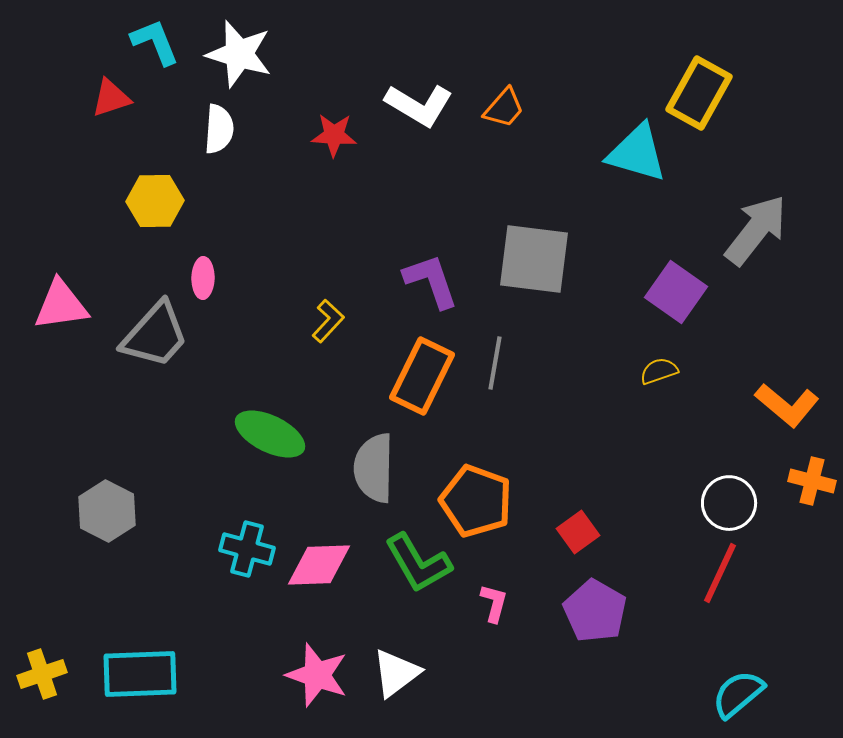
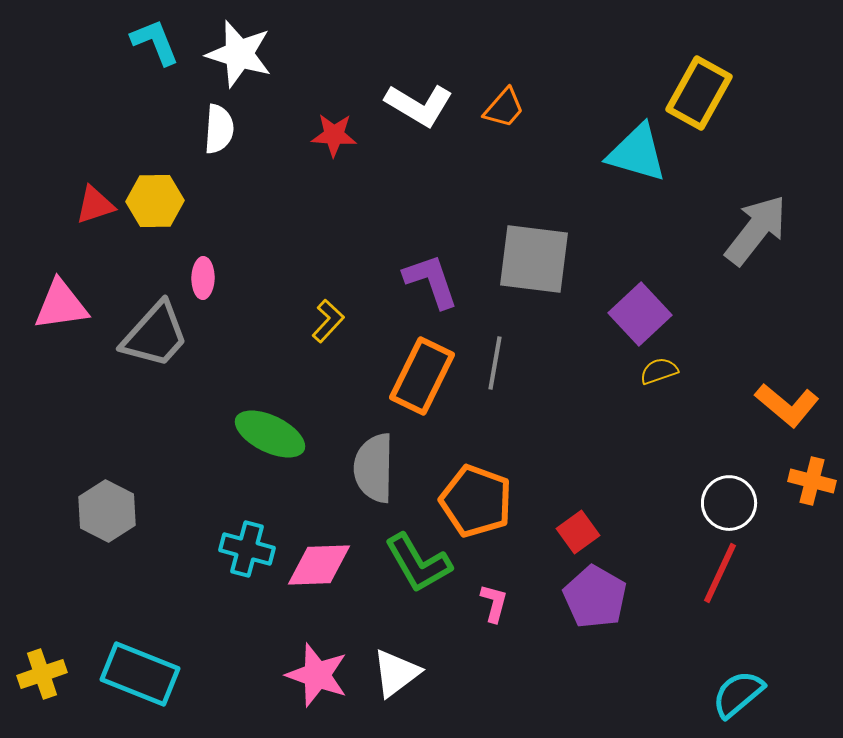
red triangle: moved 16 px left, 107 px down
purple square: moved 36 px left, 22 px down; rotated 12 degrees clockwise
purple pentagon: moved 14 px up
cyan rectangle: rotated 24 degrees clockwise
